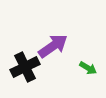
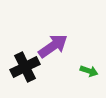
green arrow: moved 1 px right, 3 px down; rotated 12 degrees counterclockwise
